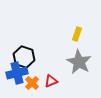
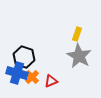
gray star: moved 6 px up
blue cross: rotated 30 degrees clockwise
orange cross: moved 6 px up
